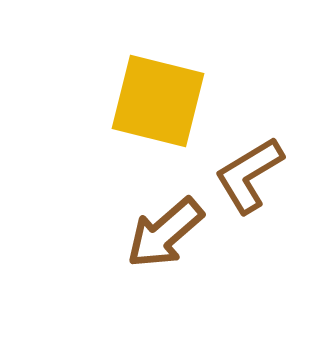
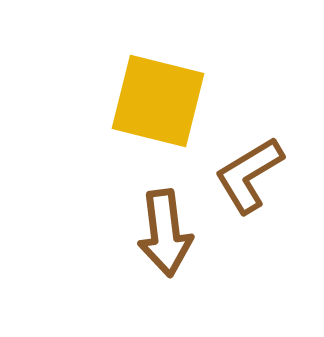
brown arrow: rotated 56 degrees counterclockwise
